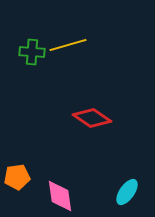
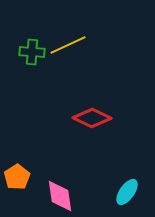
yellow line: rotated 9 degrees counterclockwise
red diamond: rotated 9 degrees counterclockwise
orange pentagon: rotated 25 degrees counterclockwise
